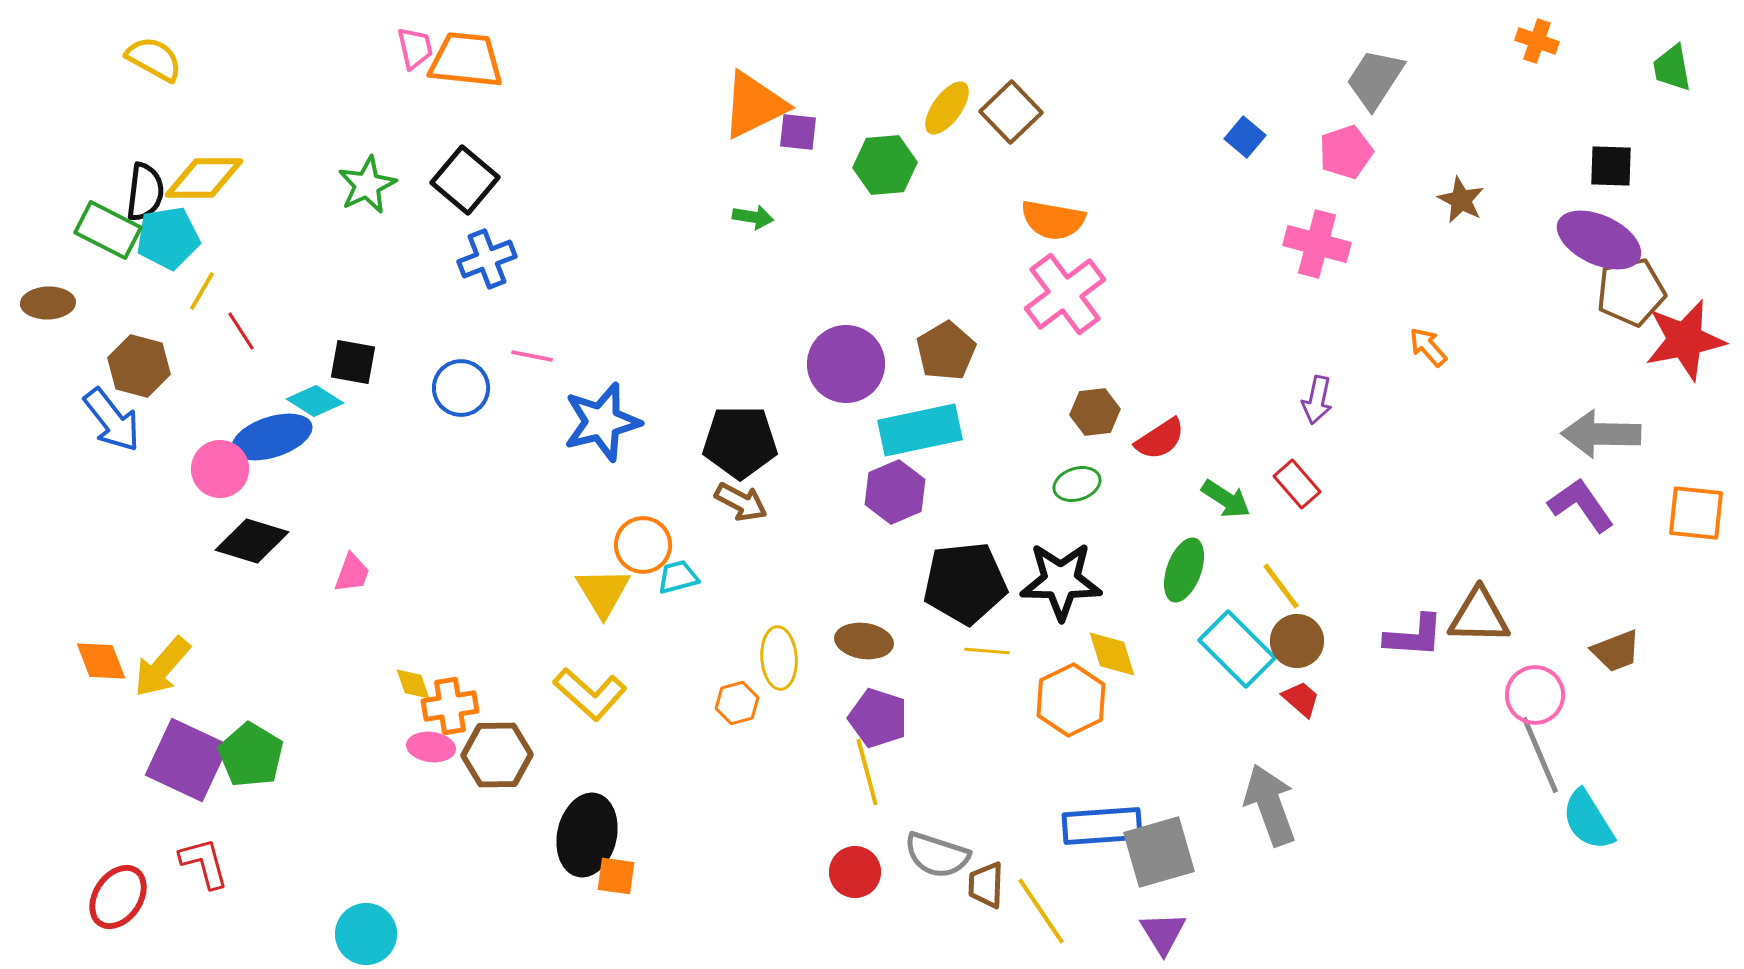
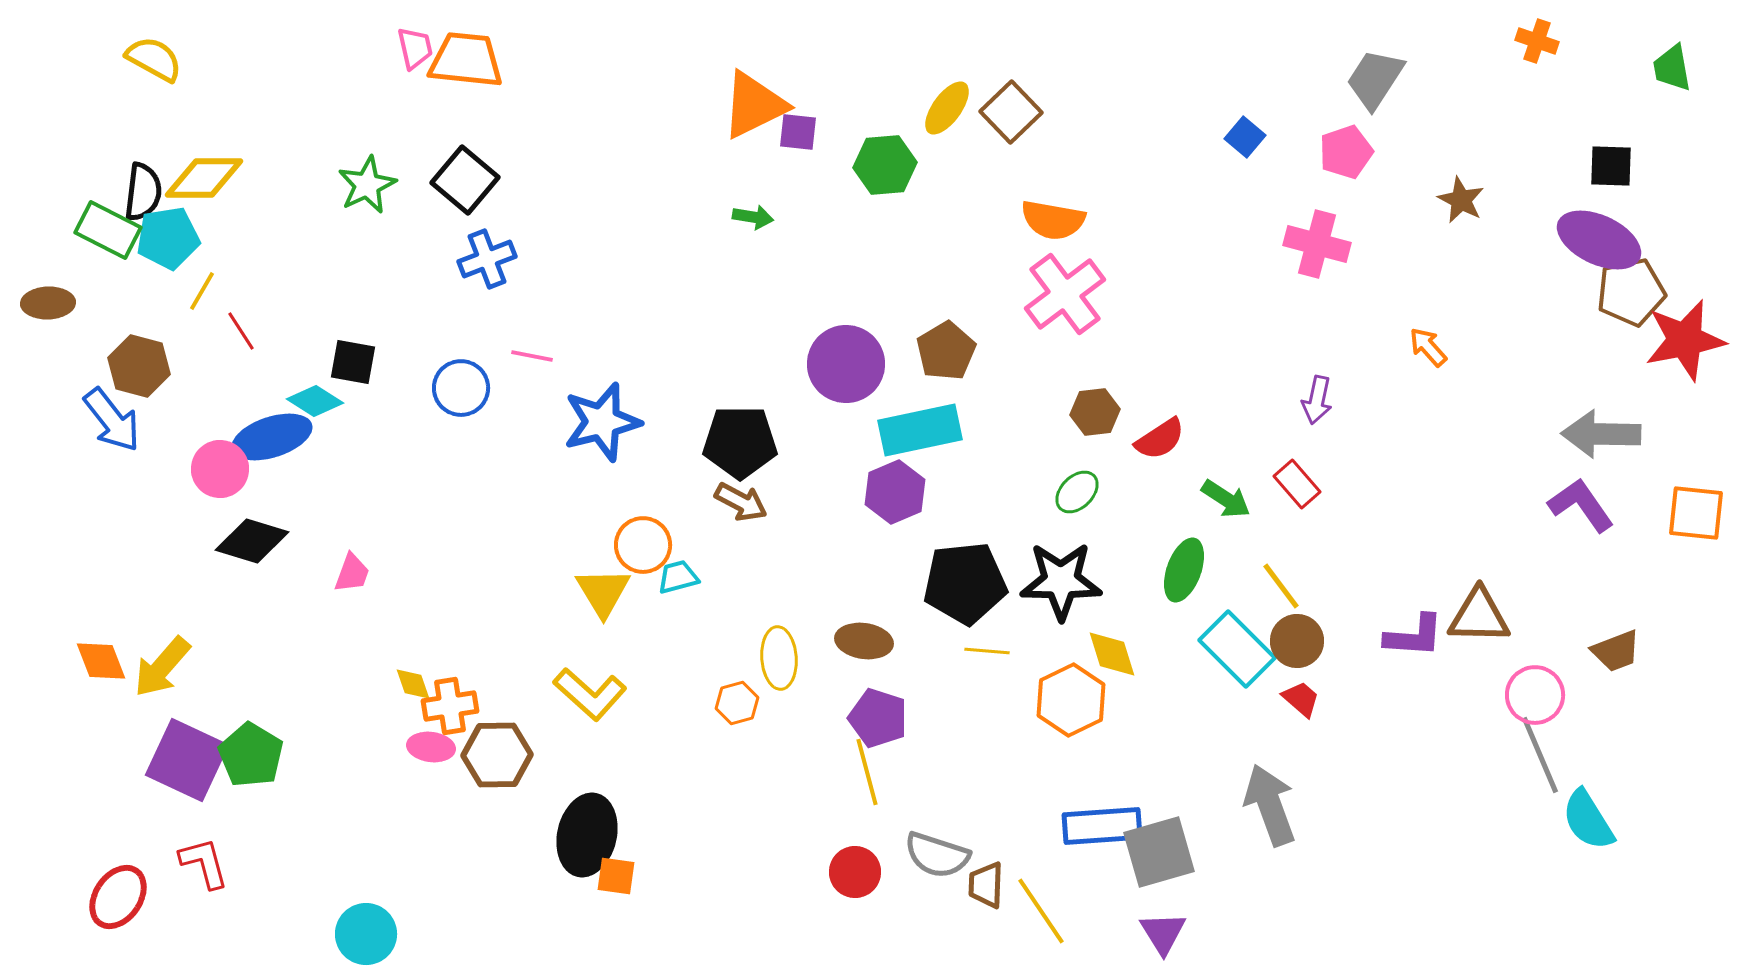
black semicircle at (145, 192): moved 2 px left
green ellipse at (1077, 484): moved 8 px down; rotated 27 degrees counterclockwise
